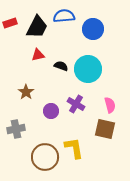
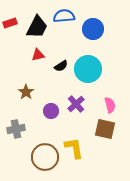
black semicircle: rotated 128 degrees clockwise
purple cross: rotated 18 degrees clockwise
